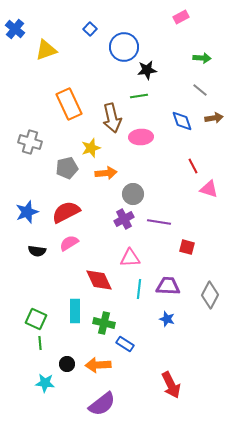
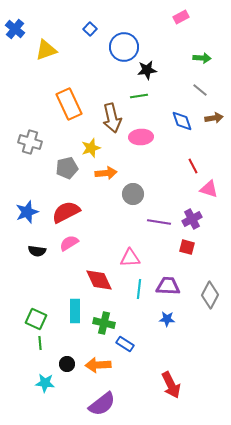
purple cross at (124, 219): moved 68 px right
blue star at (167, 319): rotated 14 degrees counterclockwise
